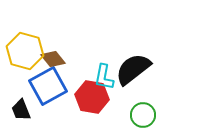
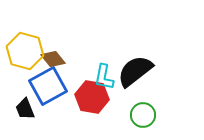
black semicircle: moved 2 px right, 2 px down
black trapezoid: moved 4 px right, 1 px up
